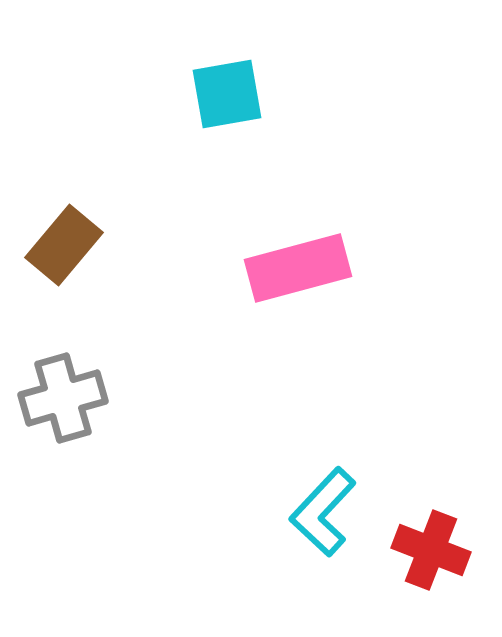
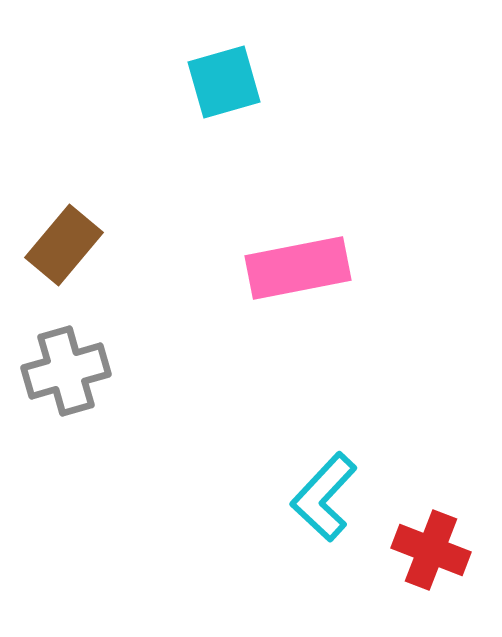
cyan square: moved 3 px left, 12 px up; rotated 6 degrees counterclockwise
pink rectangle: rotated 4 degrees clockwise
gray cross: moved 3 px right, 27 px up
cyan L-shape: moved 1 px right, 15 px up
